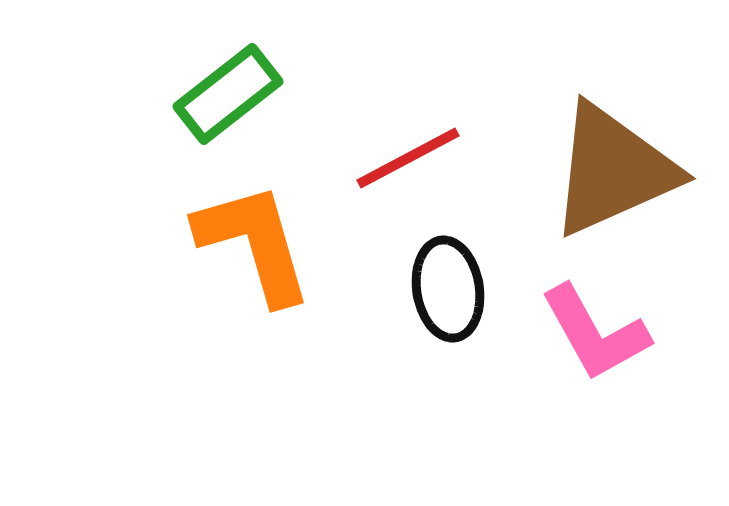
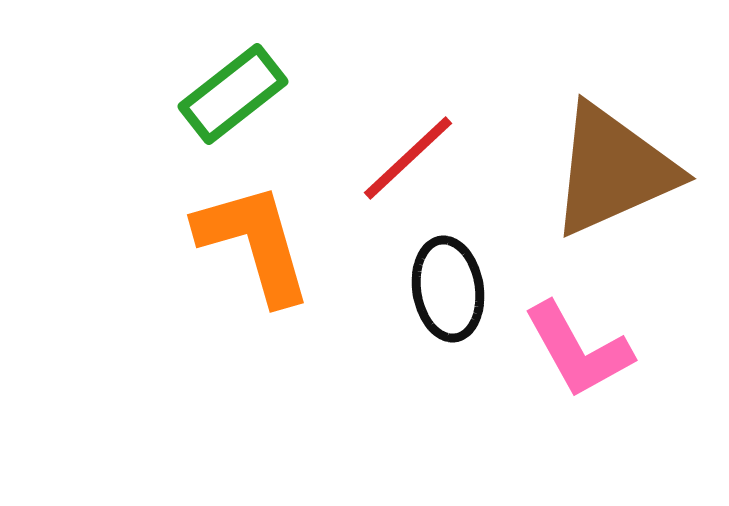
green rectangle: moved 5 px right
red line: rotated 15 degrees counterclockwise
pink L-shape: moved 17 px left, 17 px down
